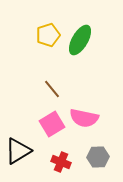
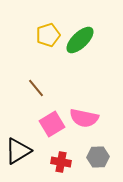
green ellipse: rotated 16 degrees clockwise
brown line: moved 16 px left, 1 px up
red cross: rotated 12 degrees counterclockwise
